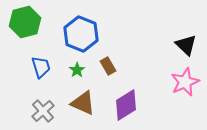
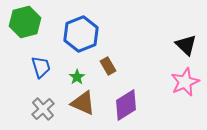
blue hexagon: rotated 16 degrees clockwise
green star: moved 7 px down
gray cross: moved 2 px up
